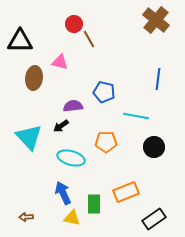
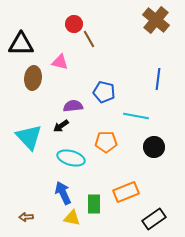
black triangle: moved 1 px right, 3 px down
brown ellipse: moved 1 px left
